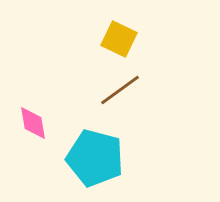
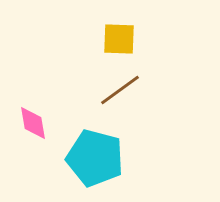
yellow square: rotated 24 degrees counterclockwise
